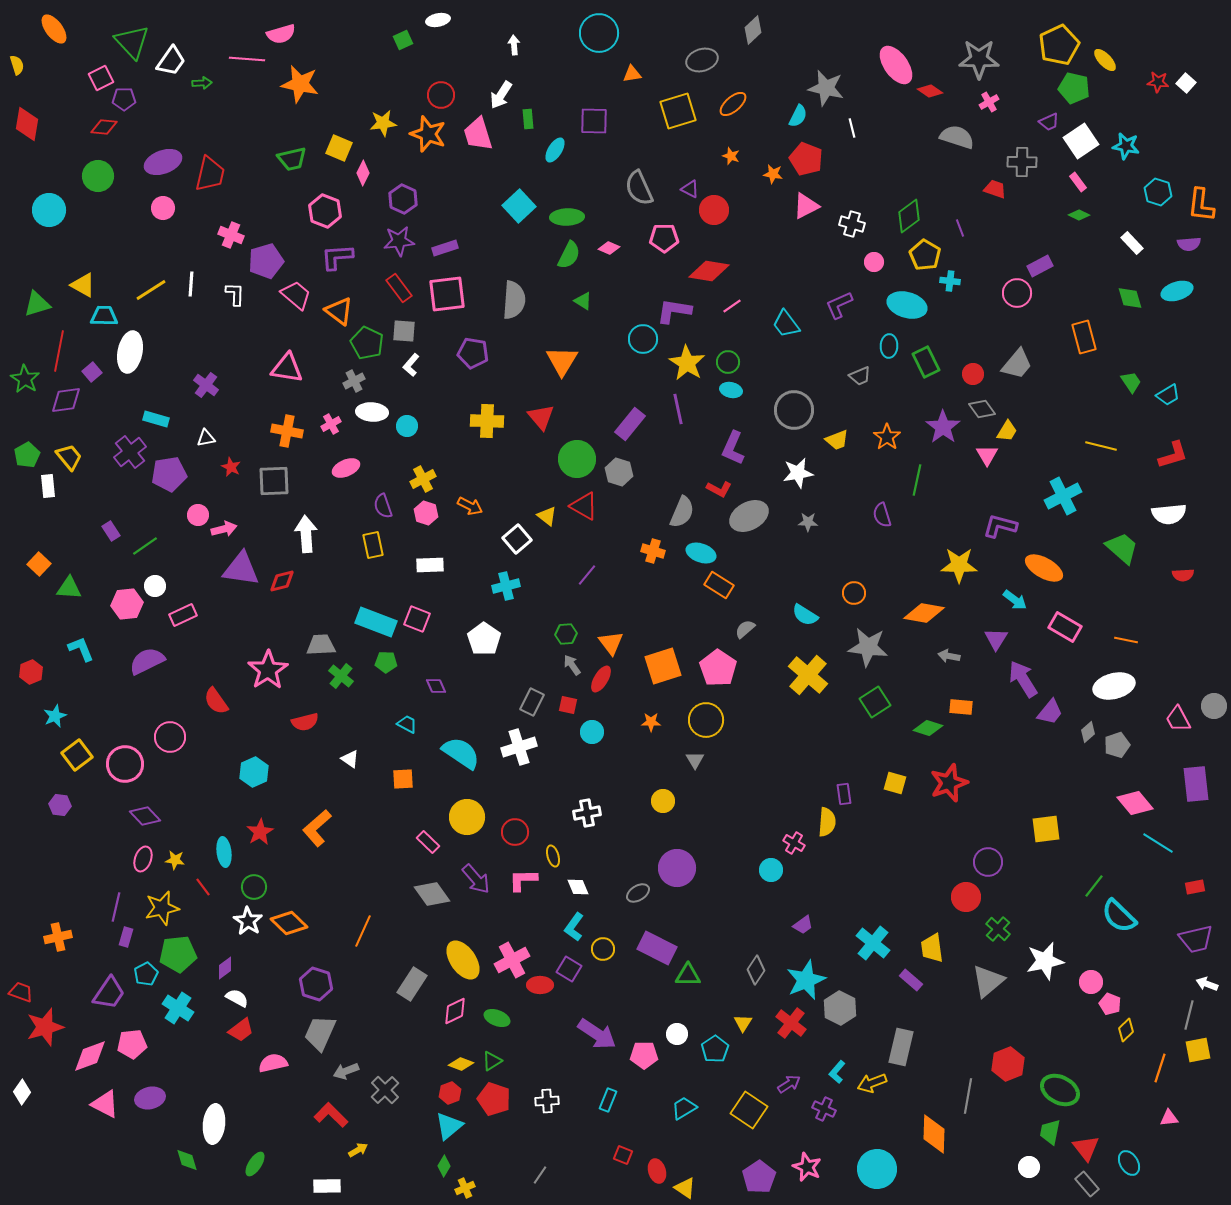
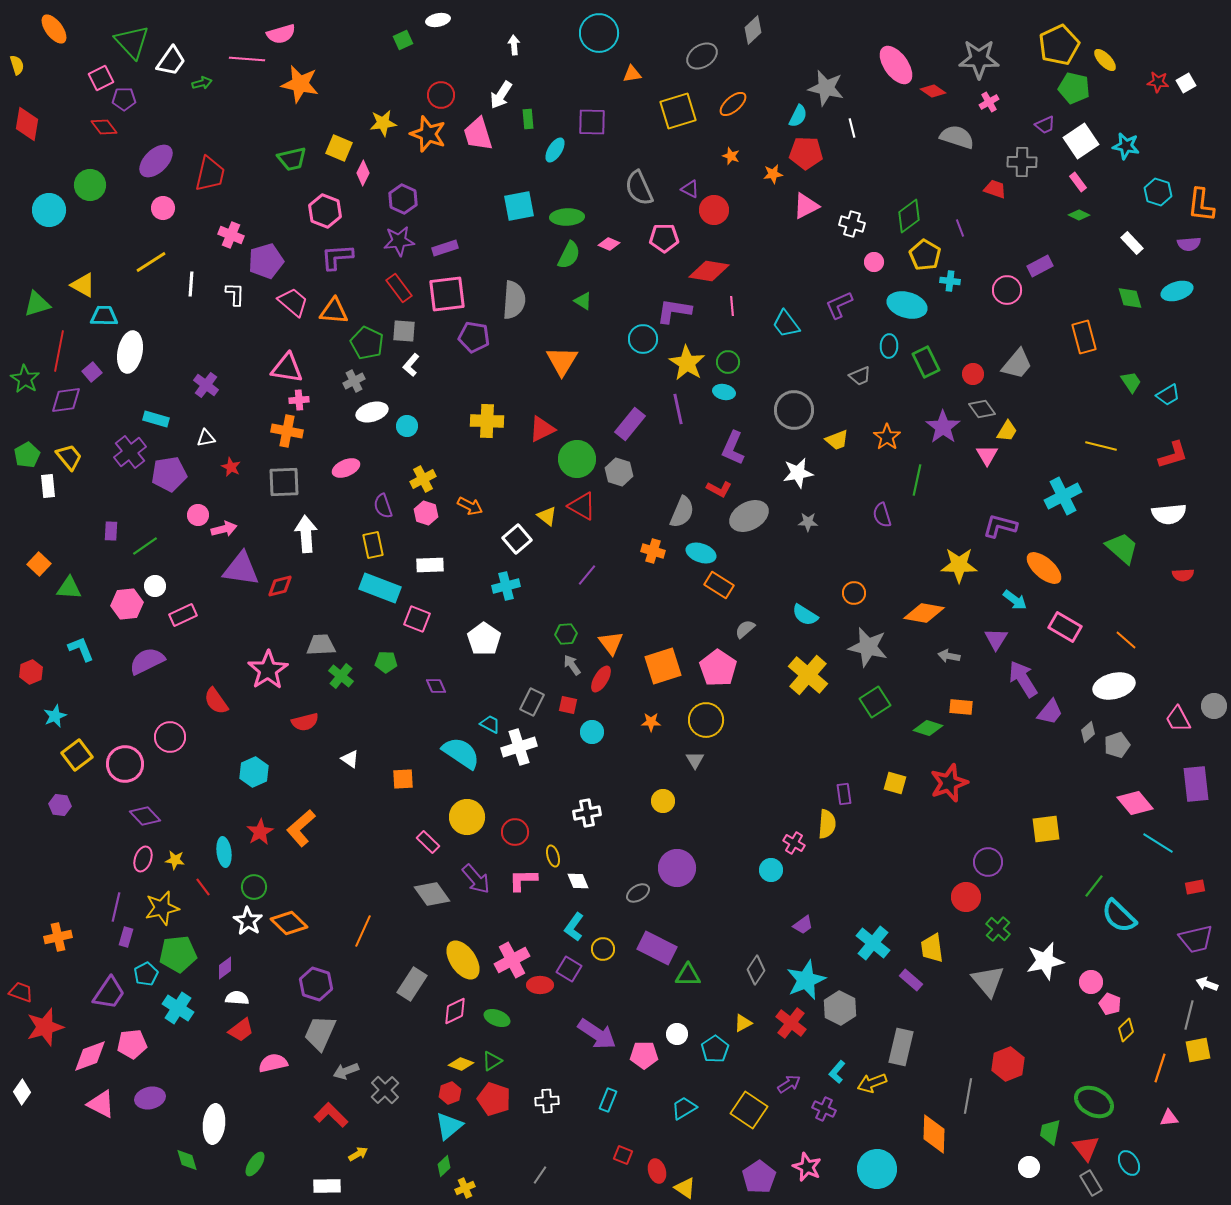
gray ellipse at (702, 60): moved 4 px up; rotated 16 degrees counterclockwise
green arrow at (202, 83): rotated 12 degrees counterclockwise
white square at (1186, 83): rotated 18 degrees clockwise
red diamond at (930, 91): moved 3 px right
purple square at (594, 121): moved 2 px left, 1 px down
purple trapezoid at (1049, 122): moved 4 px left, 3 px down
red diamond at (104, 127): rotated 48 degrees clockwise
red pentagon at (806, 159): moved 6 px up; rotated 20 degrees counterclockwise
purple ellipse at (163, 162): moved 7 px left, 1 px up; rotated 24 degrees counterclockwise
orange star at (773, 174): rotated 18 degrees counterclockwise
green circle at (98, 176): moved 8 px left, 9 px down
cyan square at (519, 206): rotated 32 degrees clockwise
pink diamond at (609, 248): moved 4 px up
yellow line at (151, 290): moved 28 px up
pink circle at (1017, 293): moved 10 px left, 3 px up
pink trapezoid at (296, 295): moved 3 px left, 7 px down
pink line at (732, 306): rotated 60 degrees counterclockwise
orange triangle at (339, 311): moved 5 px left; rotated 32 degrees counterclockwise
purple pentagon at (473, 353): moved 1 px right, 16 px up
cyan ellipse at (731, 390): moved 7 px left, 2 px down
white ellipse at (372, 412): rotated 20 degrees counterclockwise
red triangle at (541, 417): moved 1 px right, 12 px down; rotated 44 degrees clockwise
pink cross at (331, 424): moved 32 px left, 24 px up; rotated 24 degrees clockwise
gray square at (274, 481): moved 10 px right, 1 px down
red triangle at (584, 506): moved 2 px left
purple rectangle at (111, 531): rotated 36 degrees clockwise
orange ellipse at (1044, 568): rotated 12 degrees clockwise
red diamond at (282, 581): moved 2 px left, 5 px down
cyan rectangle at (376, 622): moved 4 px right, 34 px up
orange line at (1126, 640): rotated 30 degrees clockwise
gray star at (868, 647): rotated 6 degrees clockwise
cyan trapezoid at (407, 724): moved 83 px right
yellow semicircle at (827, 822): moved 2 px down
orange L-shape at (317, 828): moved 16 px left
white diamond at (578, 887): moved 6 px up
gray triangle at (988, 981): rotated 30 degrees counterclockwise
white semicircle at (237, 998): rotated 25 degrees counterclockwise
yellow triangle at (743, 1023): rotated 30 degrees clockwise
green ellipse at (1060, 1090): moved 34 px right, 12 px down
pink triangle at (105, 1104): moved 4 px left
yellow arrow at (358, 1150): moved 4 px down
green diamond at (444, 1166): rotated 15 degrees clockwise
gray rectangle at (1087, 1184): moved 4 px right, 1 px up; rotated 10 degrees clockwise
